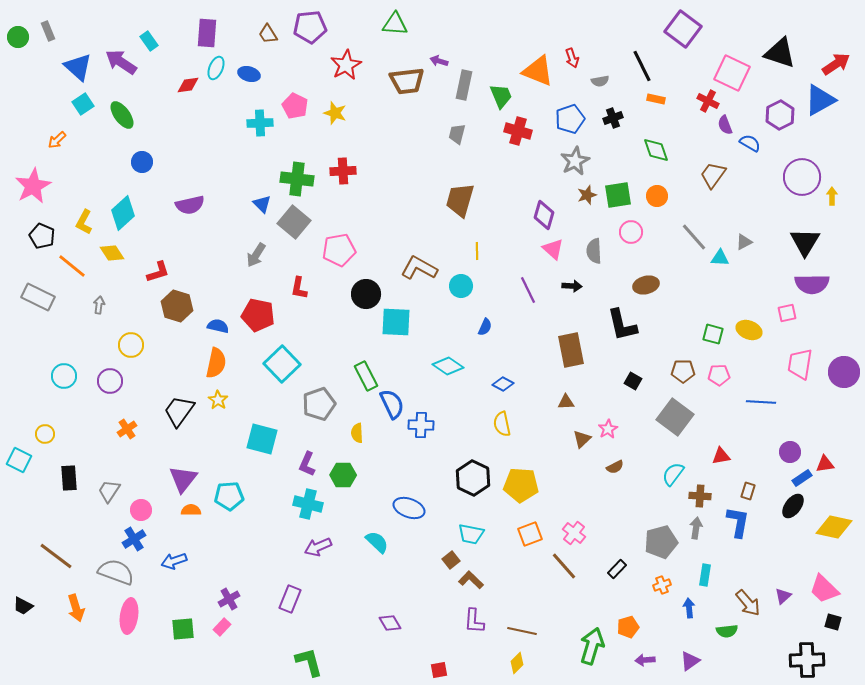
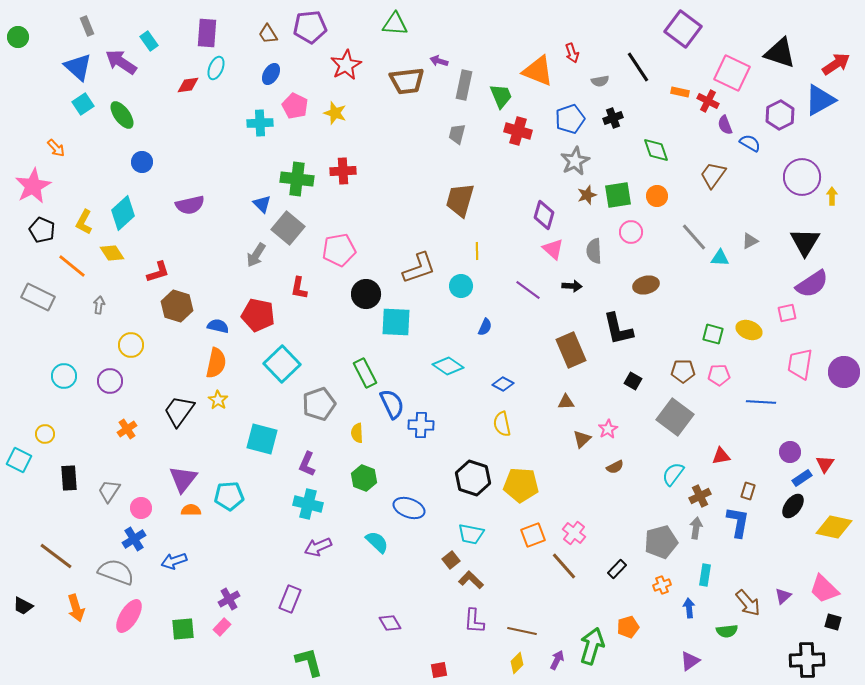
gray rectangle at (48, 31): moved 39 px right, 5 px up
red arrow at (572, 58): moved 5 px up
black line at (642, 66): moved 4 px left, 1 px down; rotated 8 degrees counterclockwise
blue ellipse at (249, 74): moved 22 px right; rotated 75 degrees counterclockwise
orange rectangle at (656, 99): moved 24 px right, 7 px up
orange arrow at (57, 140): moved 1 px left, 8 px down; rotated 90 degrees counterclockwise
gray square at (294, 222): moved 6 px left, 6 px down
black pentagon at (42, 236): moved 6 px up
gray triangle at (744, 242): moved 6 px right, 1 px up
brown L-shape at (419, 268): rotated 132 degrees clockwise
purple semicircle at (812, 284): rotated 32 degrees counterclockwise
purple line at (528, 290): rotated 28 degrees counterclockwise
black L-shape at (622, 325): moved 4 px left, 4 px down
brown rectangle at (571, 350): rotated 12 degrees counterclockwise
green rectangle at (366, 376): moved 1 px left, 3 px up
red triangle at (825, 464): rotated 48 degrees counterclockwise
green hexagon at (343, 475): moved 21 px right, 3 px down; rotated 20 degrees clockwise
black hexagon at (473, 478): rotated 8 degrees counterclockwise
brown cross at (700, 496): rotated 30 degrees counterclockwise
pink circle at (141, 510): moved 2 px up
orange square at (530, 534): moved 3 px right, 1 px down
pink ellipse at (129, 616): rotated 24 degrees clockwise
purple arrow at (645, 660): moved 88 px left; rotated 120 degrees clockwise
